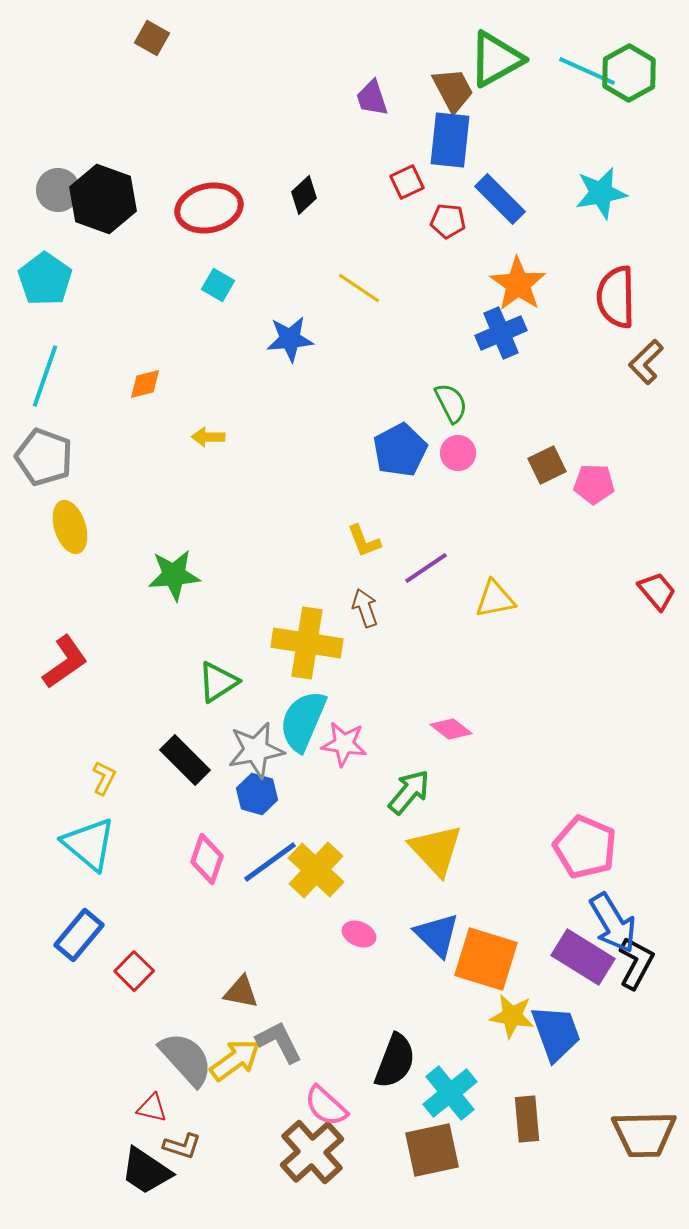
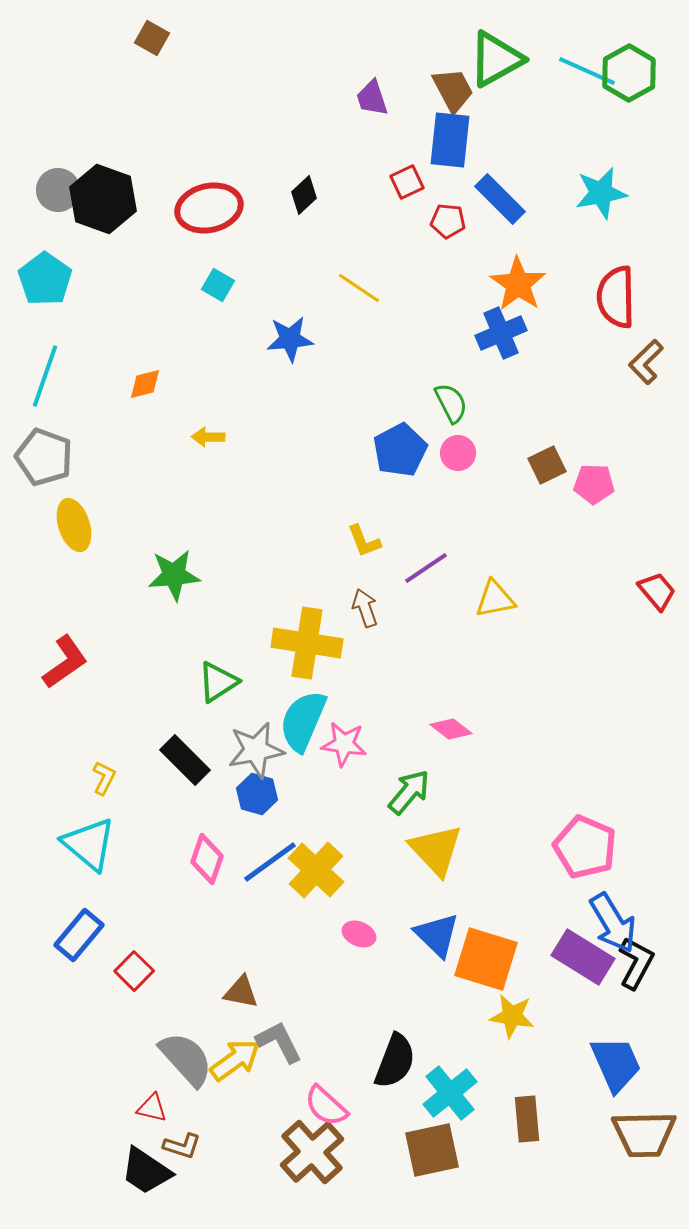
yellow ellipse at (70, 527): moved 4 px right, 2 px up
blue trapezoid at (556, 1033): moved 60 px right, 31 px down; rotated 4 degrees counterclockwise
